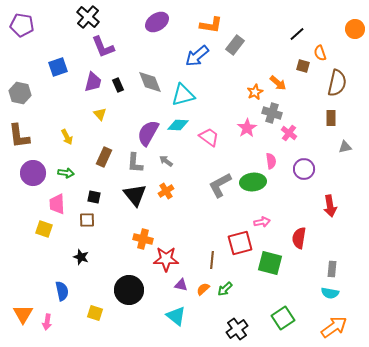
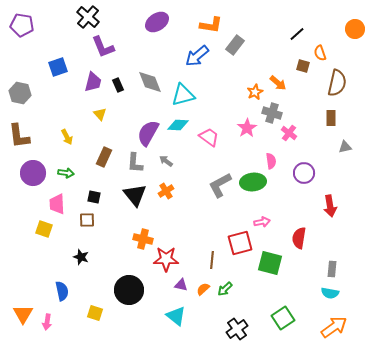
purple circle at (304, 169): moved 4 px down
